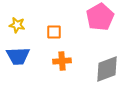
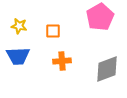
yellow star: moved 2 px right, 1 px down
orange square: moved 1 px left, 1 px up
